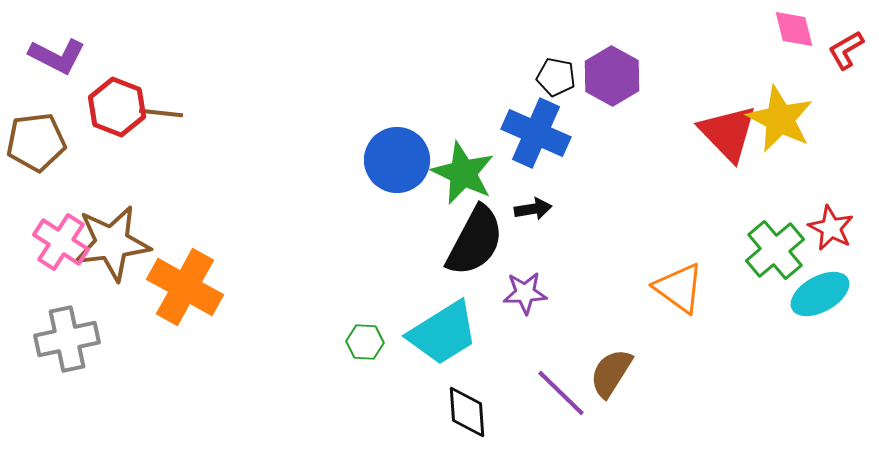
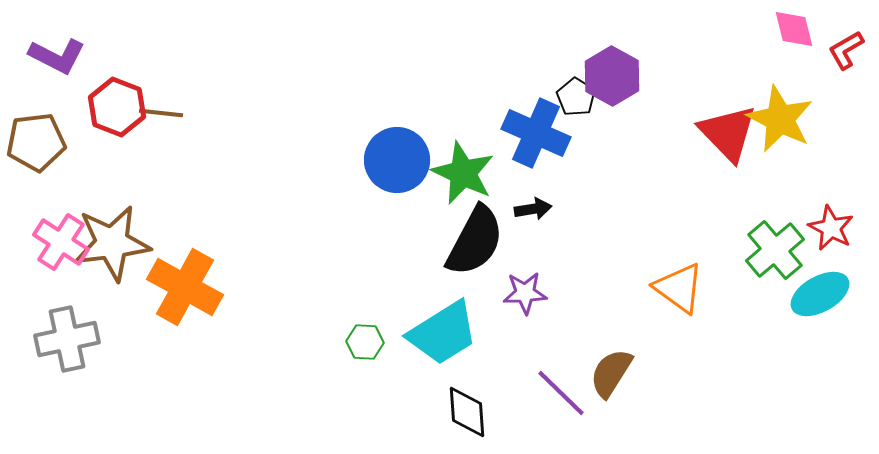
black pentagon: moved 20 px right, 20 px down; rotated 21 degrees clockwise
